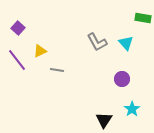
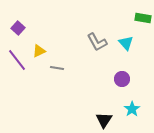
yellow triangle: moved 1 px left
gray line: moved 2 px up
